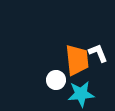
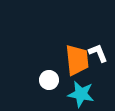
white circle: moved 7 px left
cyan star: rotated 16 degrees clockwise
